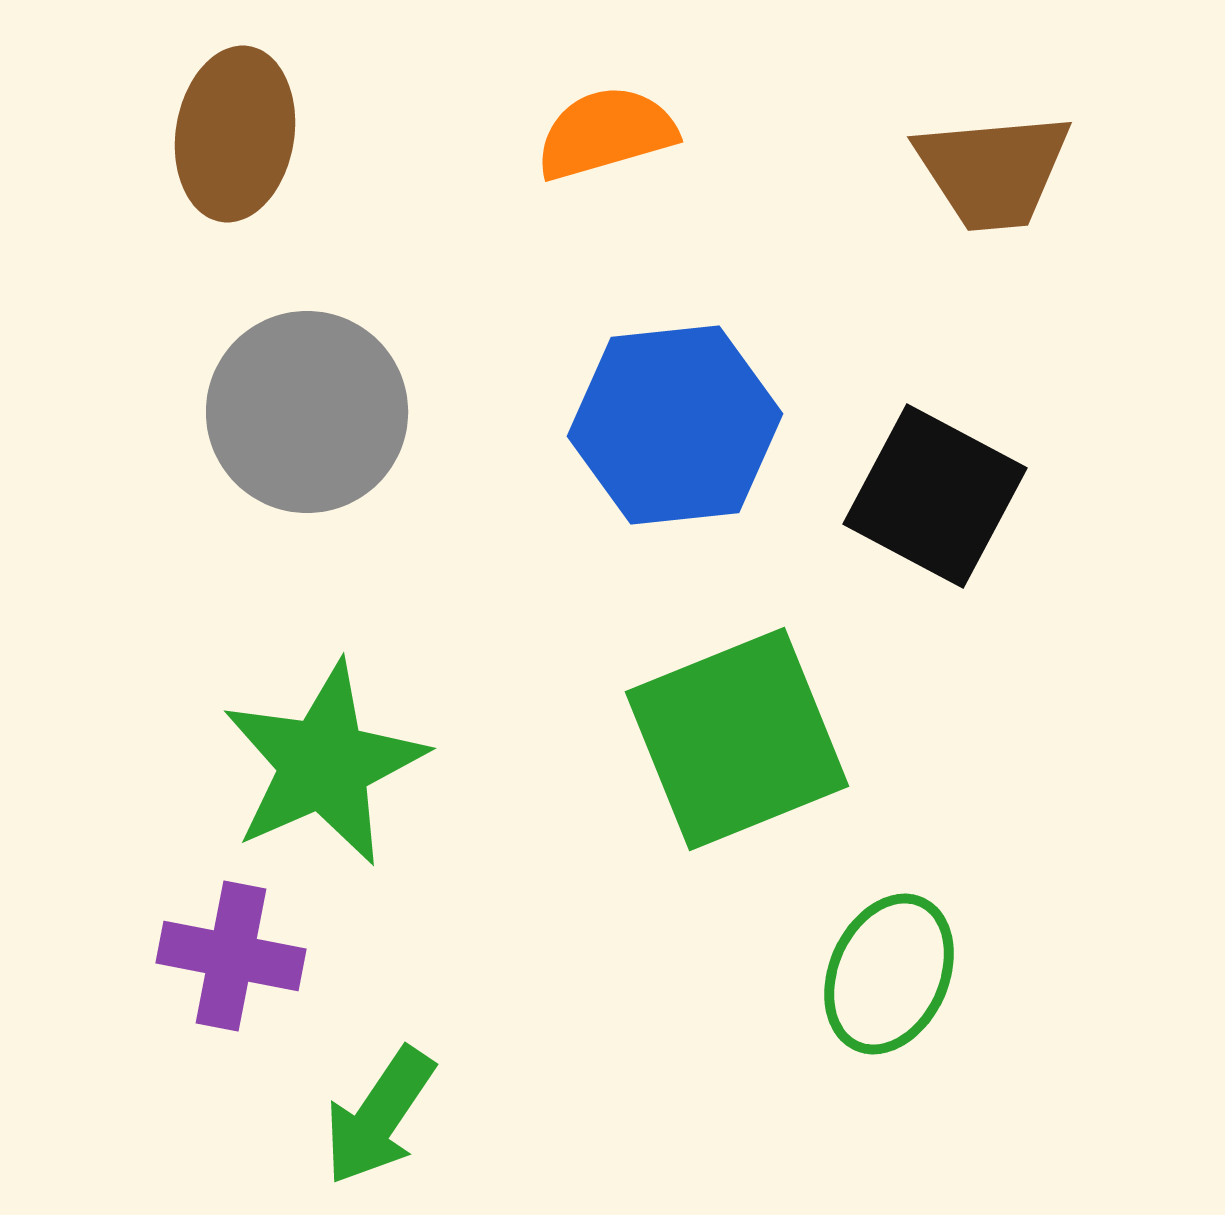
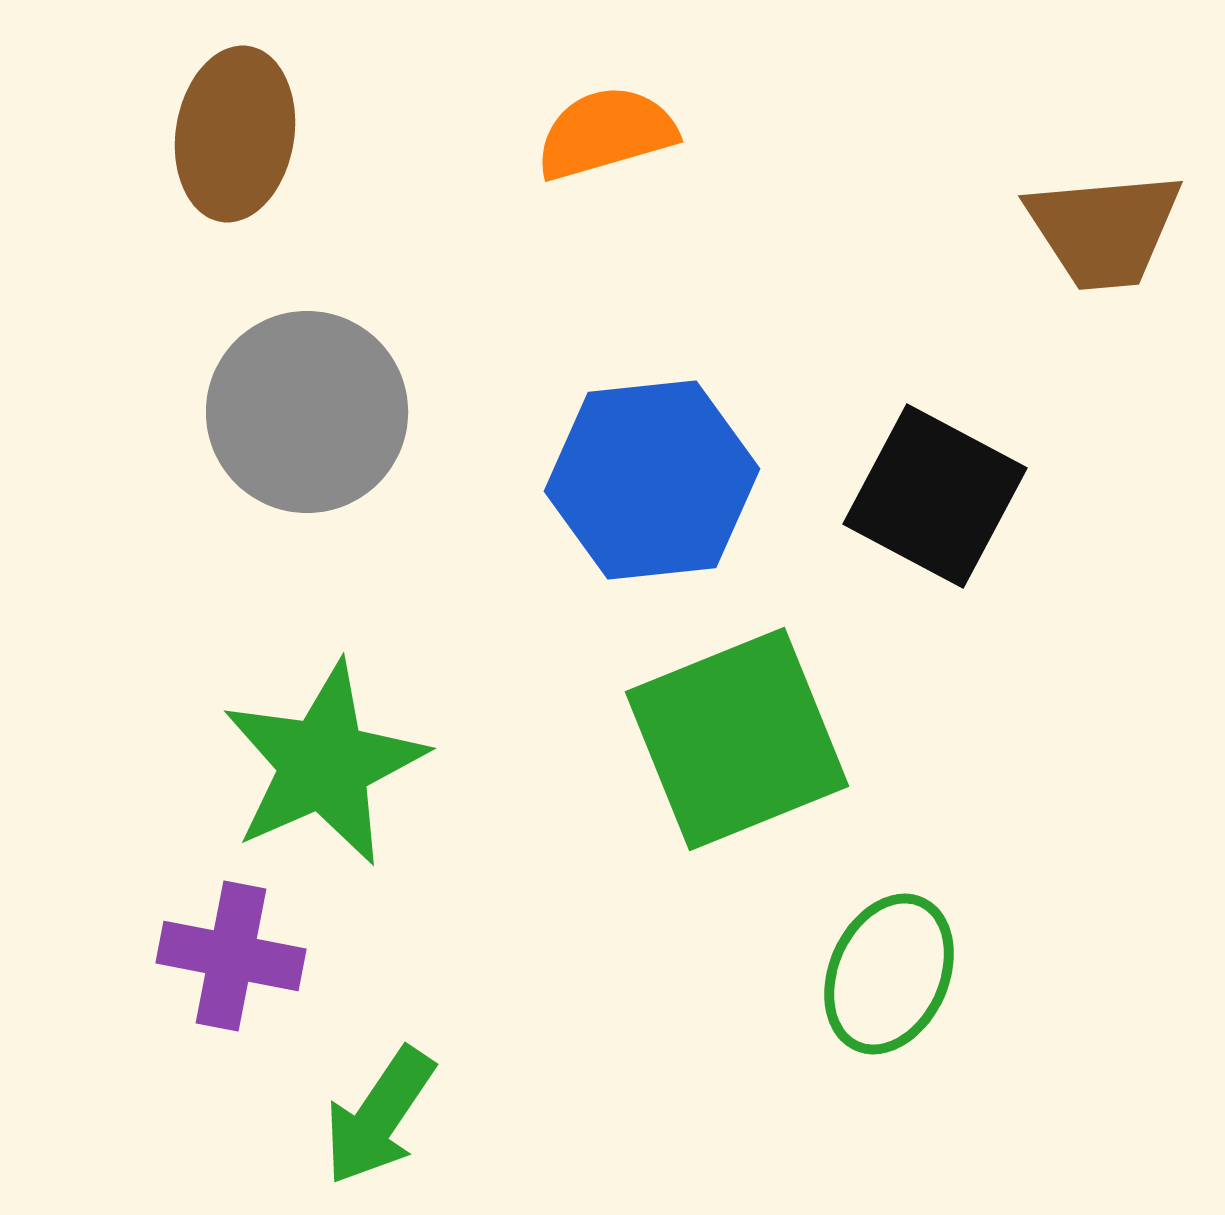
brown trapezoid: moved 111 px right, 59 px down
blue hexagon: moved 23 px left, 55 px down
